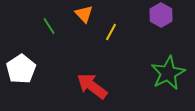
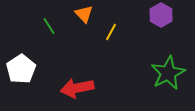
red arrow: moved 15 px left, 2 px down; rotated 48 degrees counterclockwise
